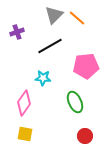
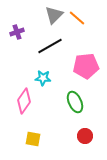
pink diamond: moved 2 px up
yellow square: moved 8 px right, 5 px down
